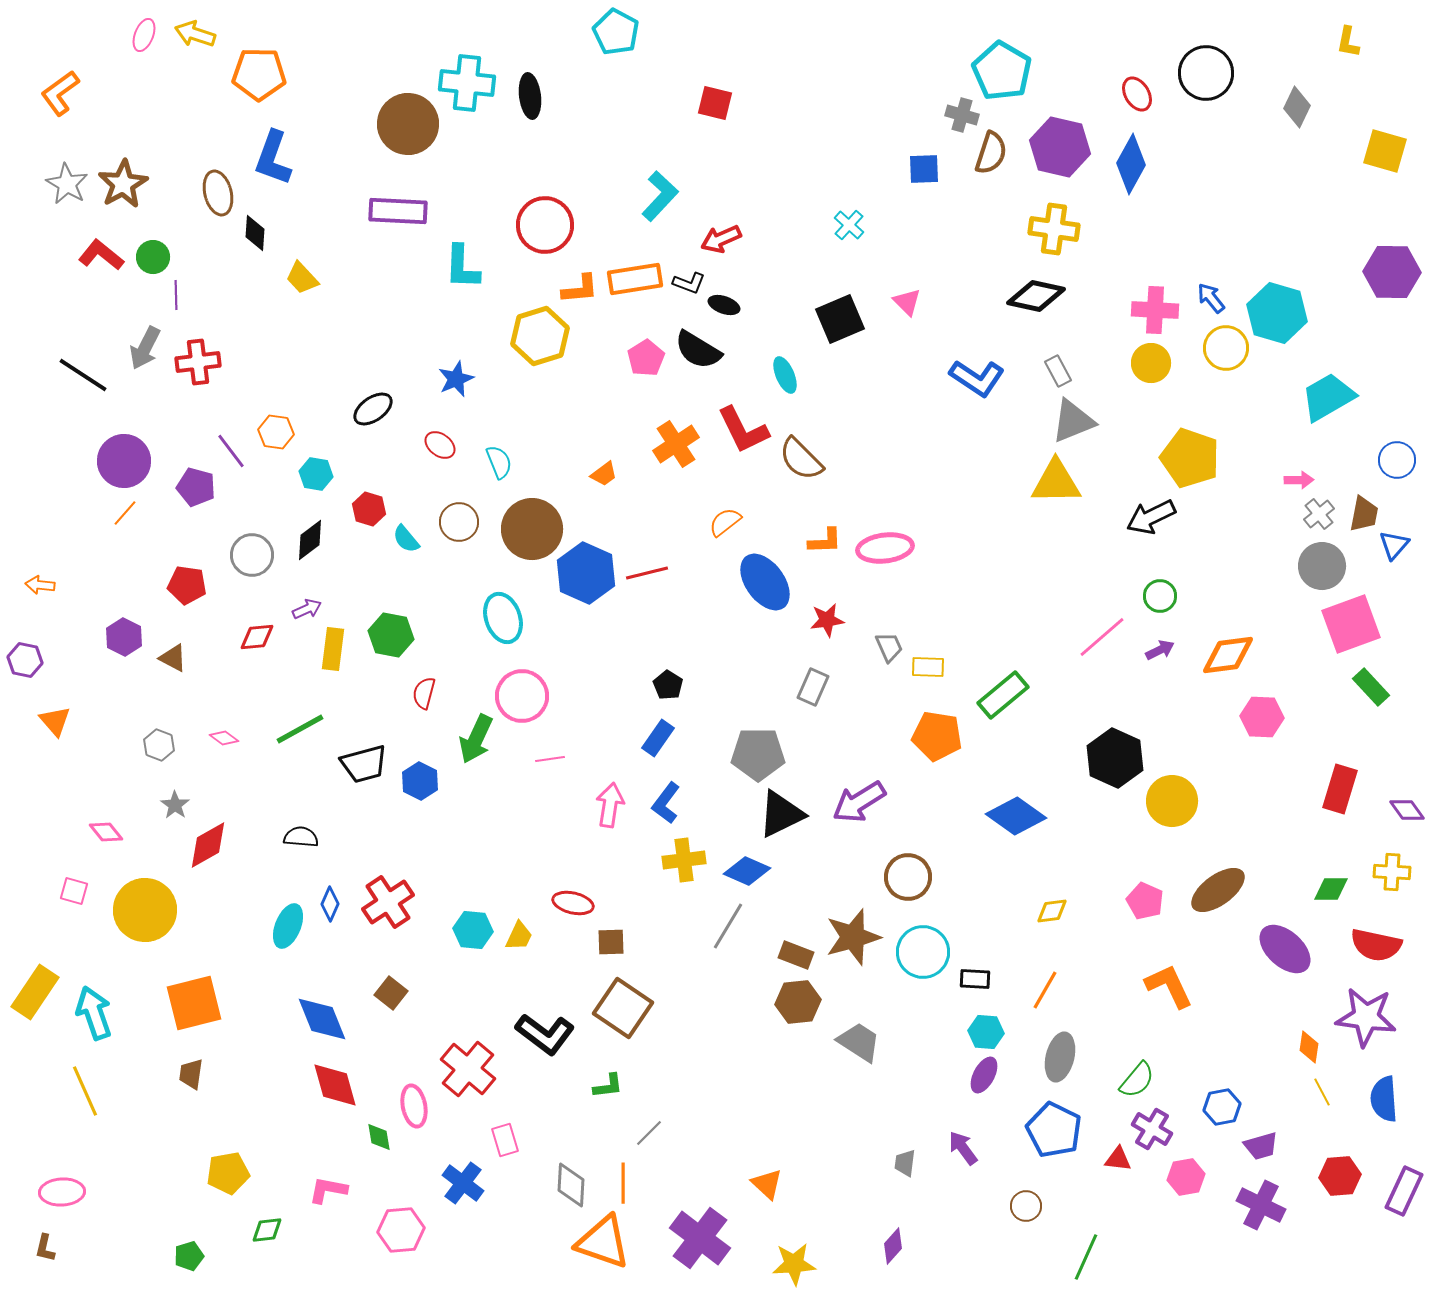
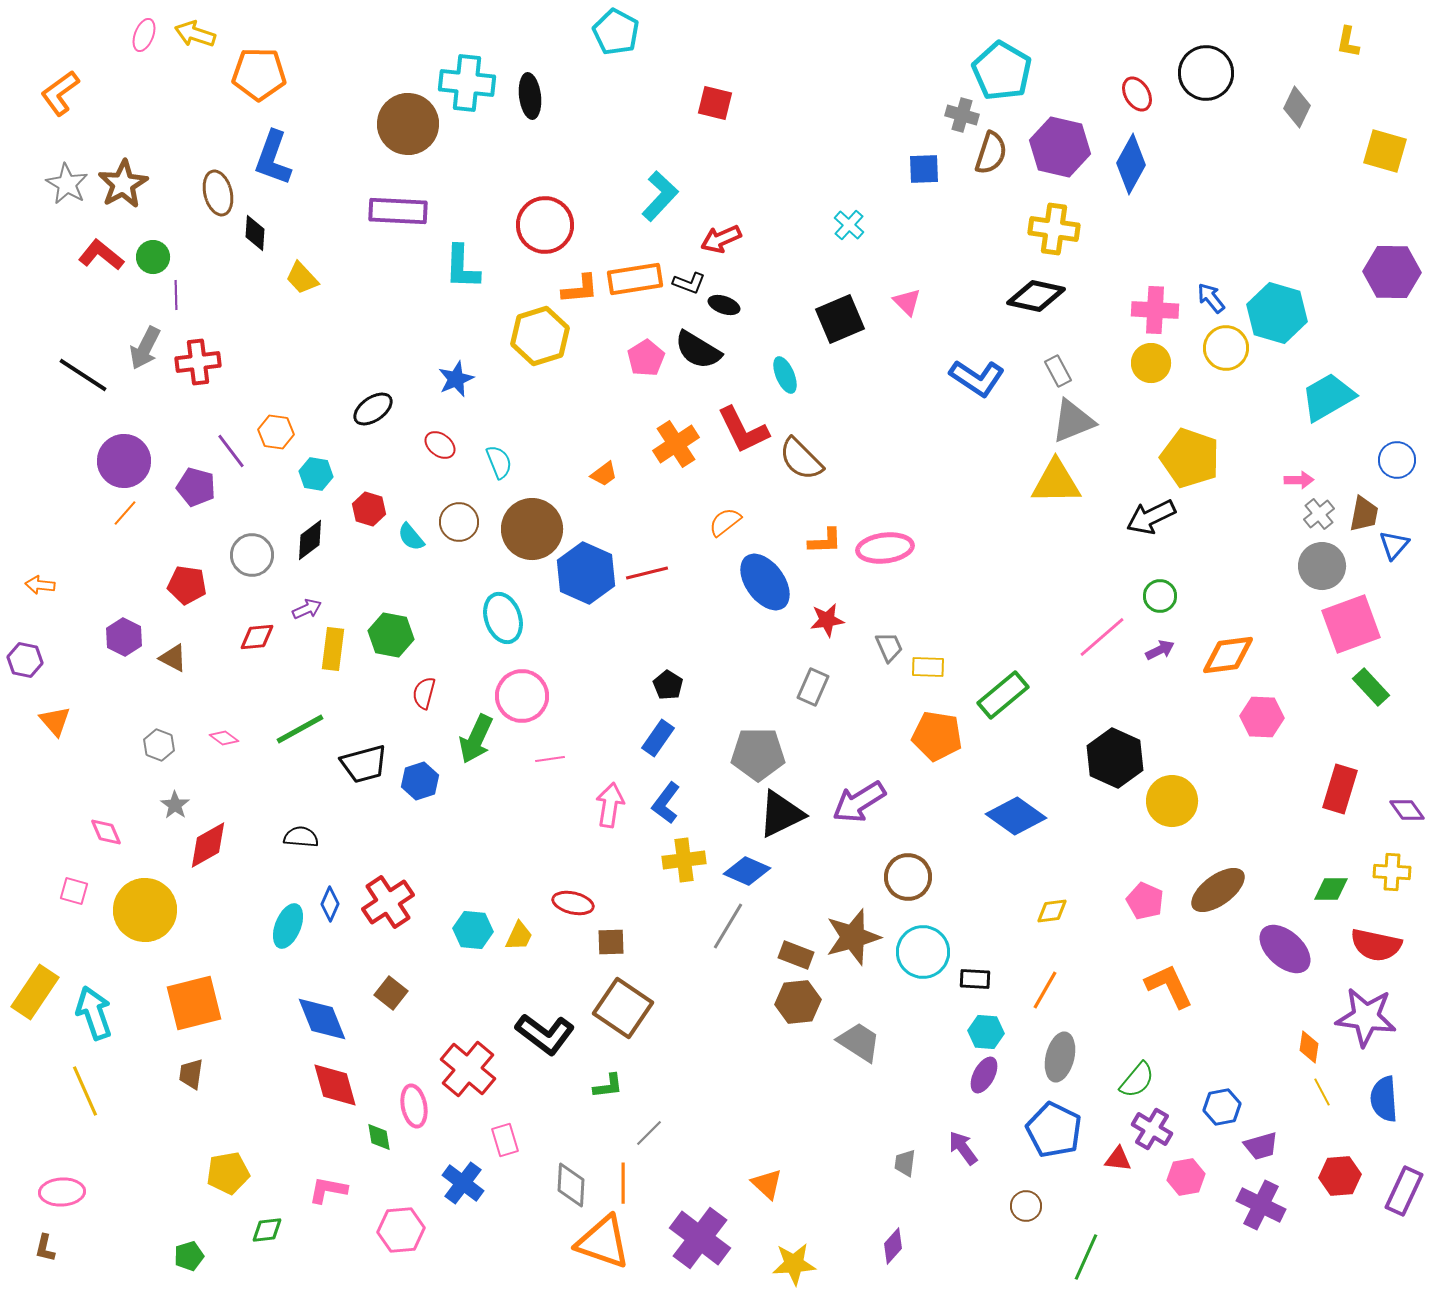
cyan semicircle at (406, 539): moved 5 px right, 2 px up
blue hexagon at (420, 781): rotated 15 degrees clockwise
pink diamond at (106, 832): rotated 16 degrees clockwise
